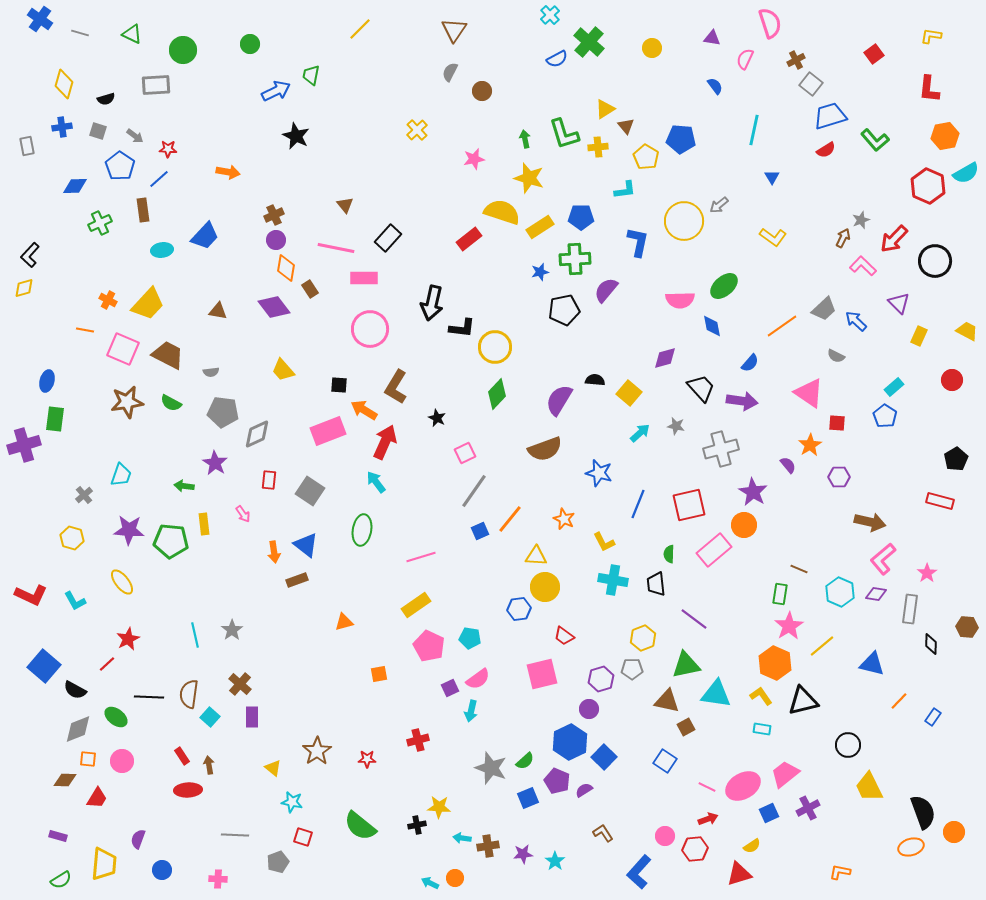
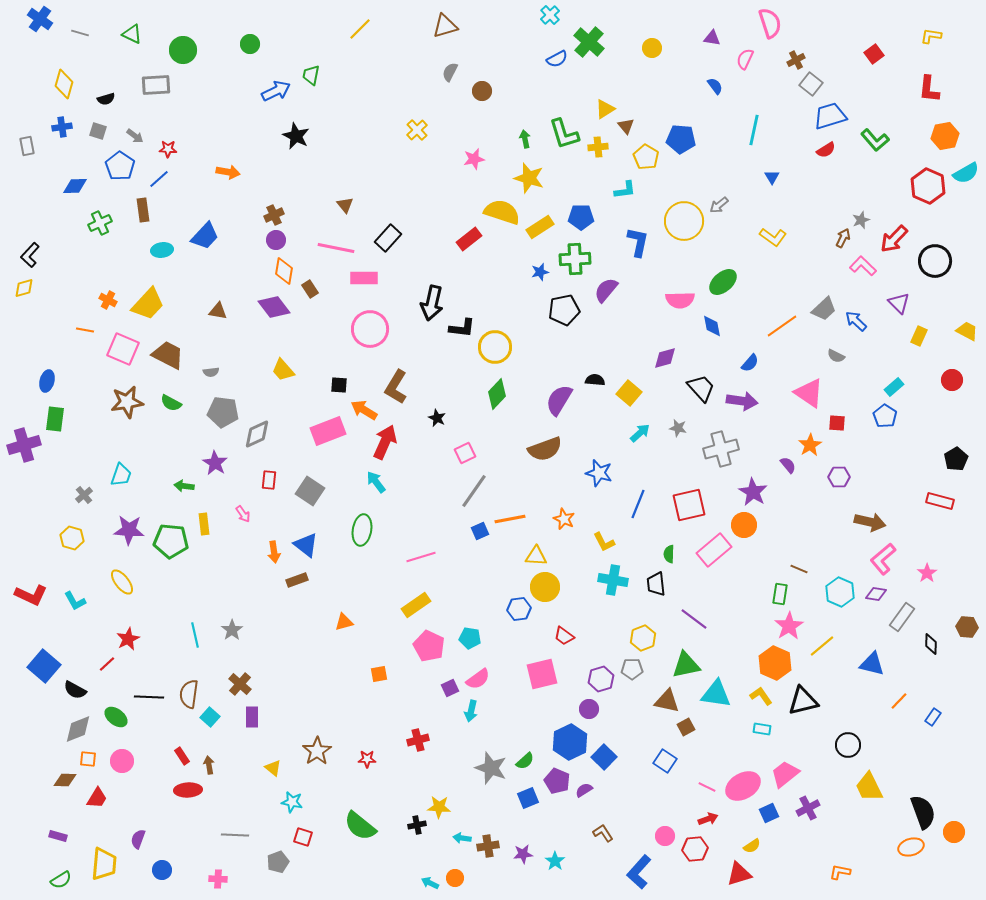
brown triangle at (454, 30): moved 9 px left, 4 px up; rotated 40 degrees clockwise
orange diamond at (286, 268): moved 2 px left, 3 px down
green ellipse at (724, 286): moved 1 px left, 4 px up
gray star at (676, 426): moved 2 px right, 2 px down
orange line at (510, 519): rotated 40 degrees clockwise
gray rectangle at (910, 609): moved 8 px left, 8 px down; rotated 28 degrees clockwise
